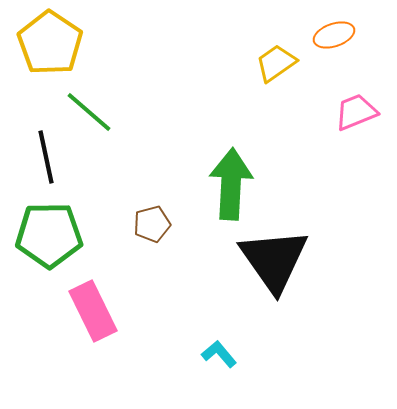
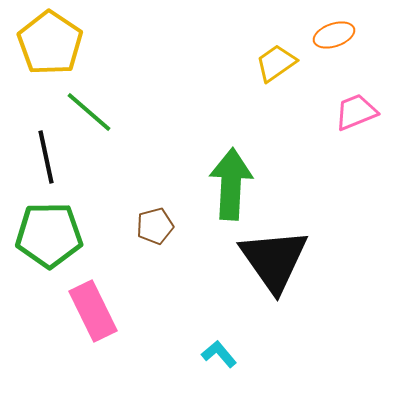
brown pentagon: moved 3 px right, 2 px down
